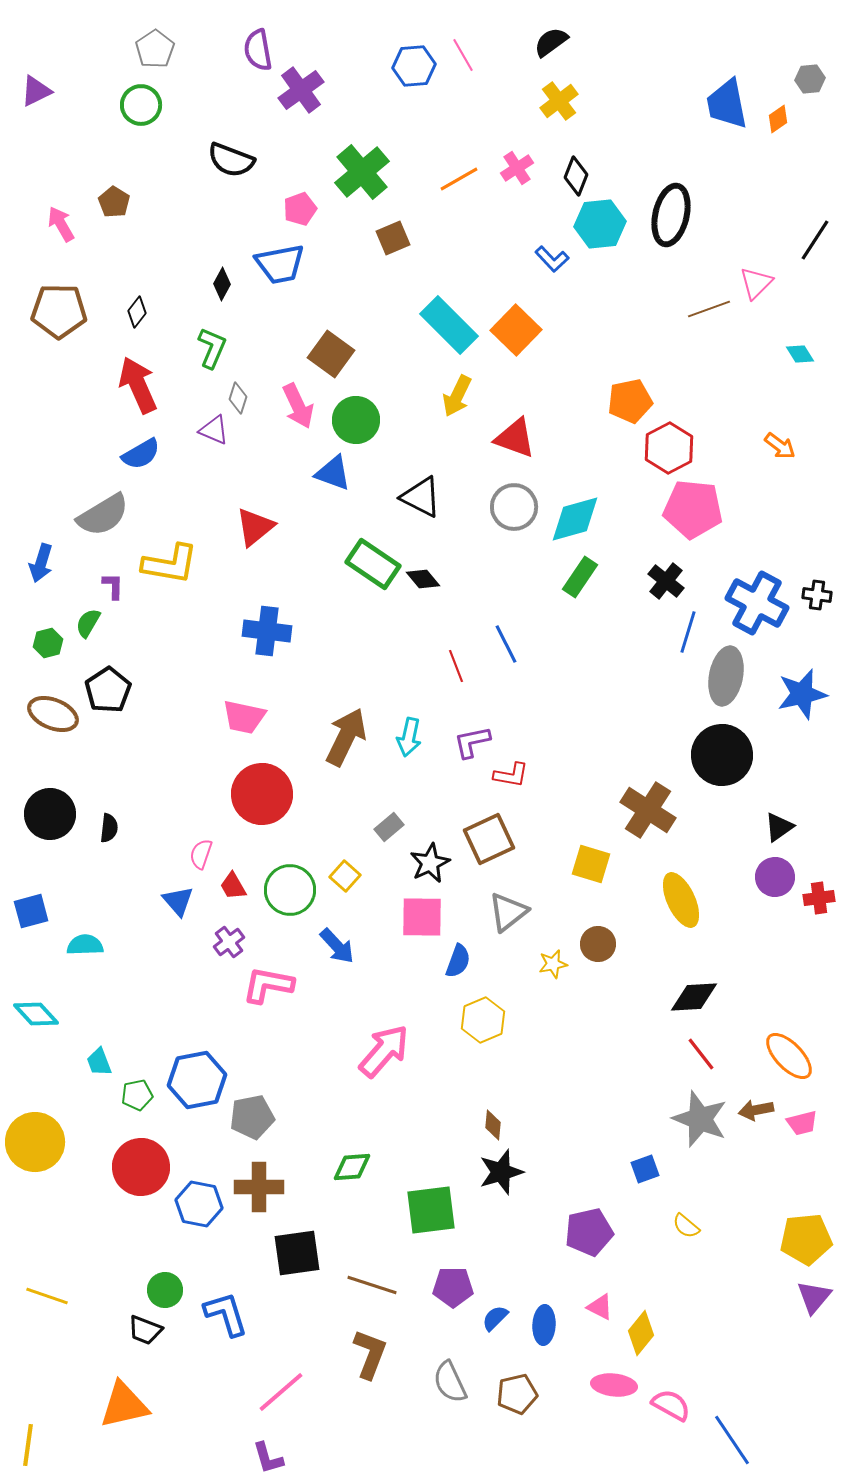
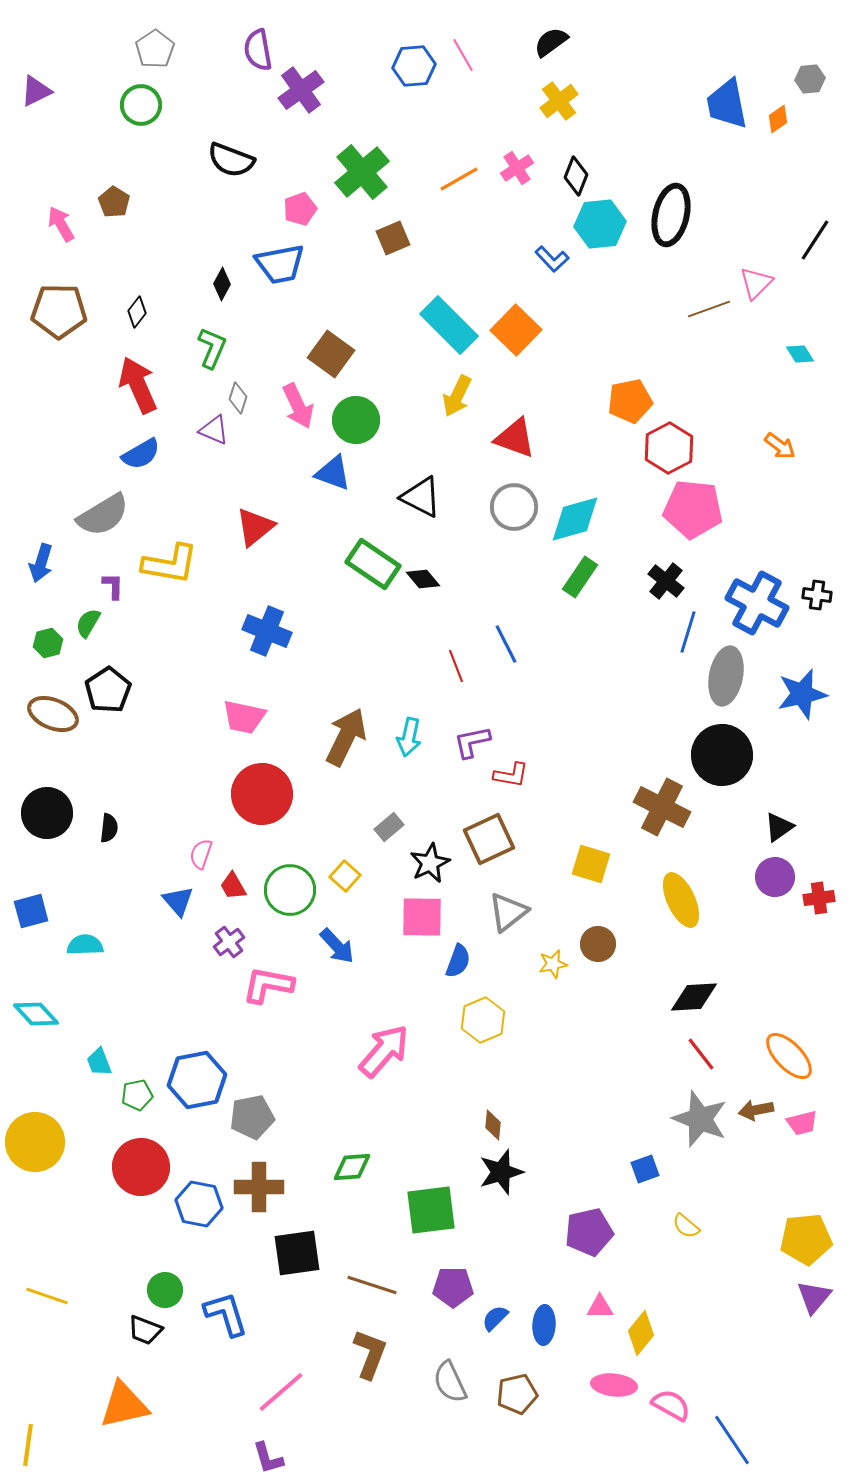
blue cross at (267, 631): rotated 15 degrees clockwise
brown cross at (648, 810): moved 14 px right, 3 px up; rotated 6 degrees counterclockwise
black circle at (50, 814): moved 3 px left, 1 px up
pink triangle at (600, 1307): rotated 28 degrees counterclockwise
